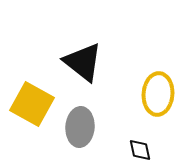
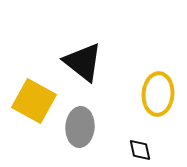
yellow square: moved 2 px right, 3 px up
